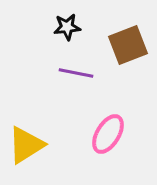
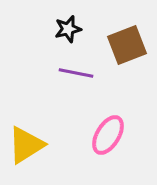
black star: moved 1 px right, 2 px down; rotated 8 degrees counterclockwise
brown square: moved 1 px left
pink ellipse: moved 1 px down
